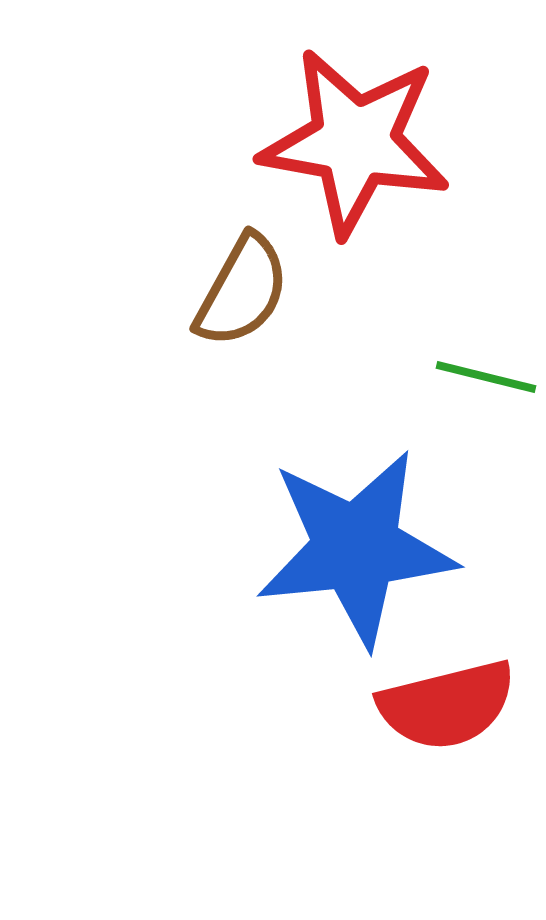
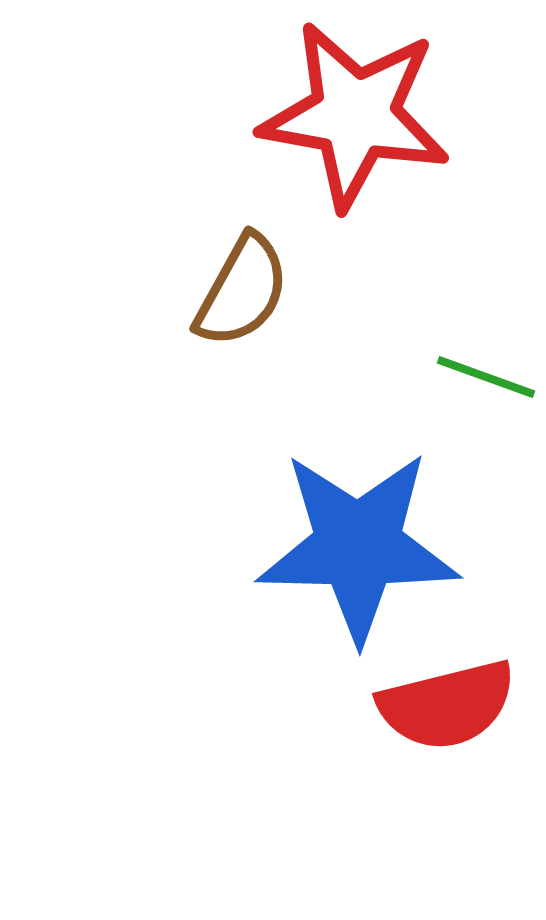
red star: moved 27 px up
green line: rotated 6 degrees clockwise
blue star: moved 2 px right, 2 px up; rotated 7 degrees clockwise
